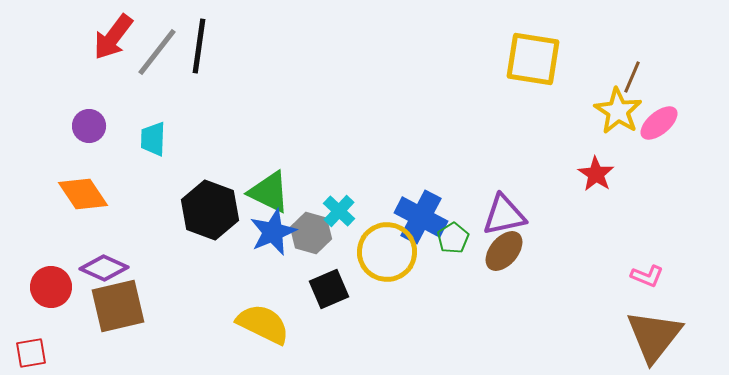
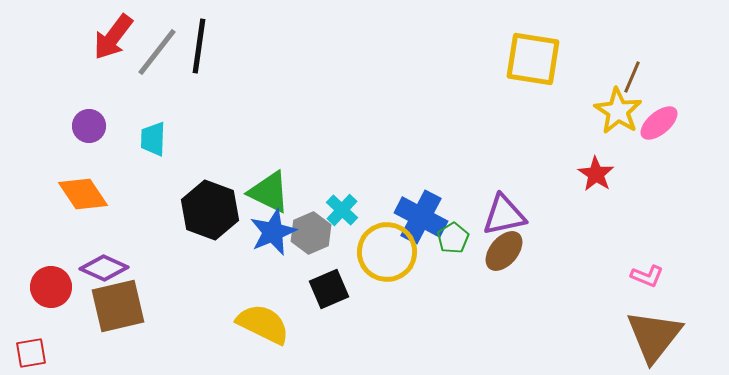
cyan cross: moved 3 px right, 1 px up
gray hexagon: rotated 21 degrees clockwise
